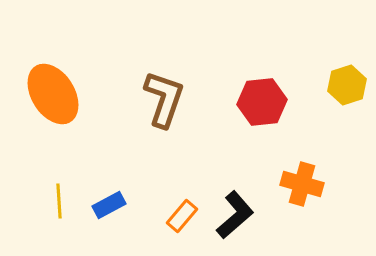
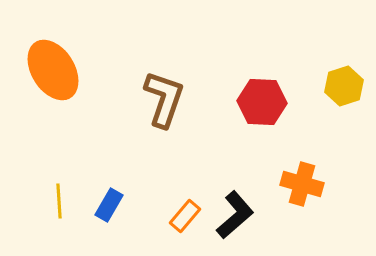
yellow hexagon: moved 3 px left, 1 px down
orange ellipse: moved 24 px up
red hexagon: rotated 9 degrees clockwise
blue rectangle: rotated 32 degrees counterclockwise
orange rectangle: moved 3 px right
